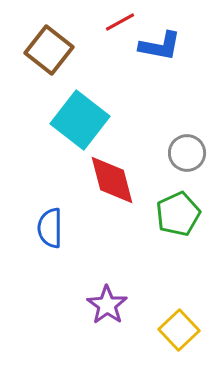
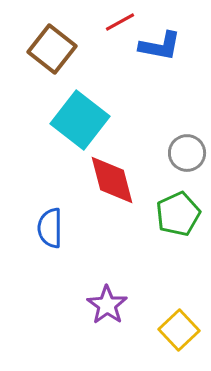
brown square: moved 3 px right, 1 px up
